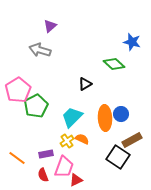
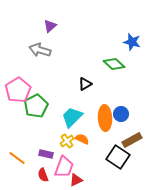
purple rectangle: rotated 24 degrees clockwise
